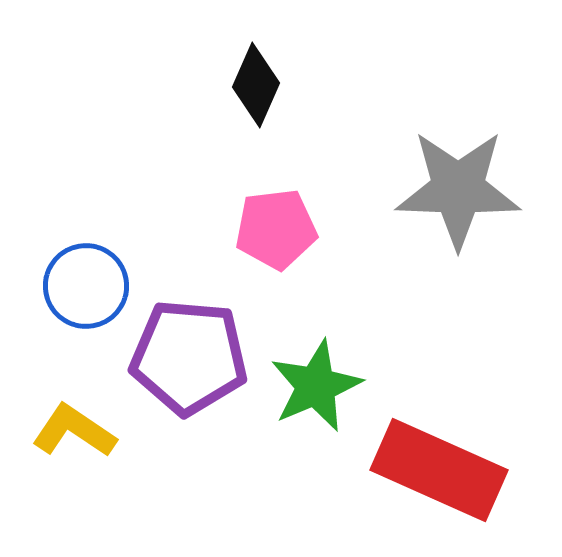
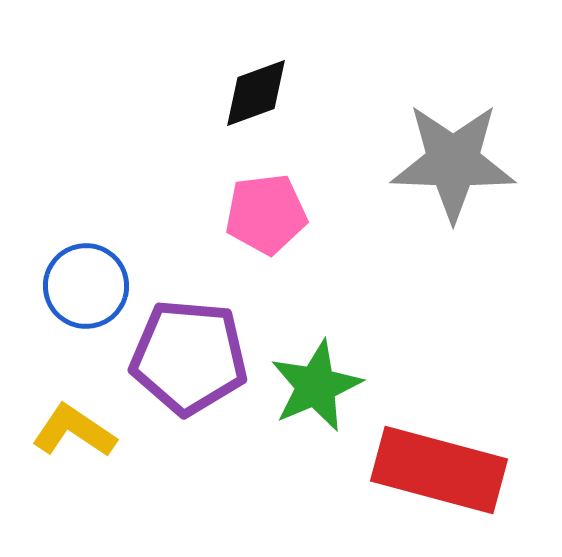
black diamond: moved 8 px down; rotated 46 degrees clockwise
gray star: moved 5 px left, 27 px up
pink pentagon: moved 10 px left, 15 px up
red rectangle: rotated 9 degrees counterclockwise
